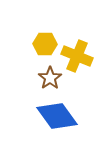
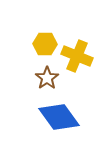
brown star: moved 3 px left
blue diamond: moved 2 px right, 1 px down
